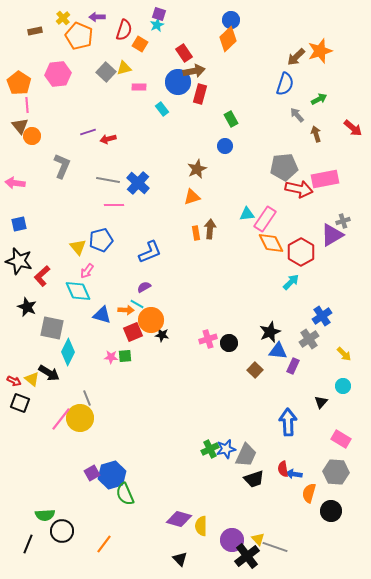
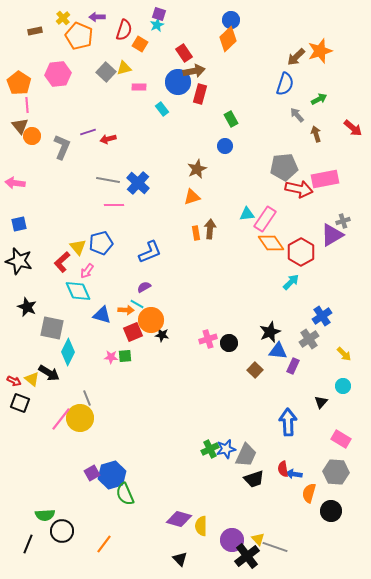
gray L-shape at (62, 166): moved 19 px up
blue pentagon at (101, 240): moved 3 px down
orange diamond at (271, 243): rotated 8 degrees counterclockwise
red L-shape at (42, 276): moved 20 px right, 14 px up
